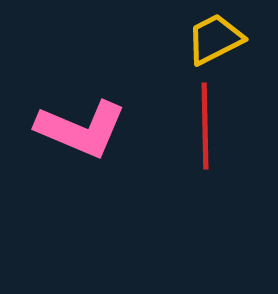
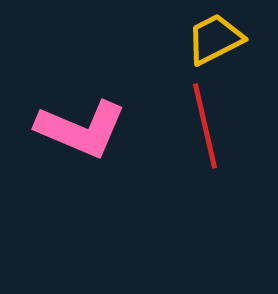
red line: rotated 12 degrees counterclockwise
